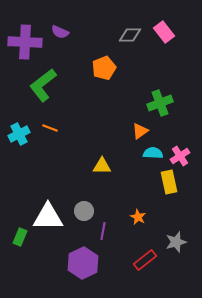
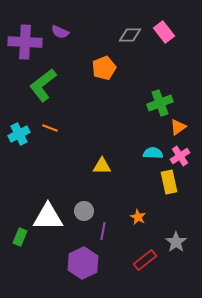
orange triangle: moved 38 px right, 4 px up
gray star: rotated 20 degrees counterclockwise
